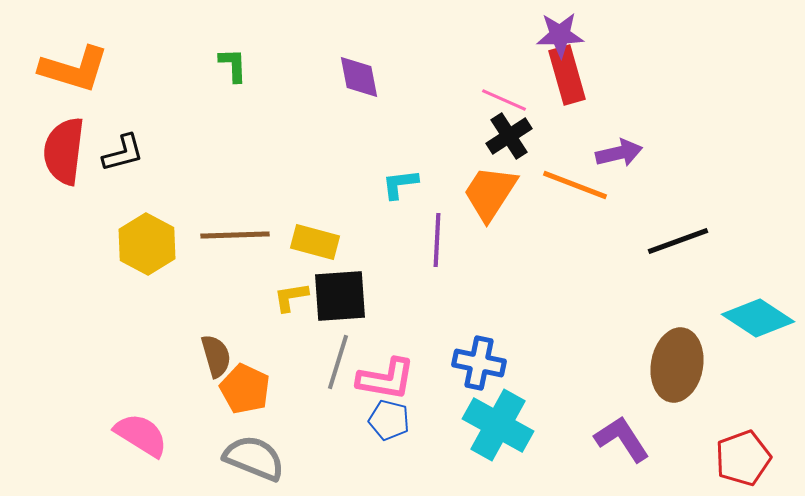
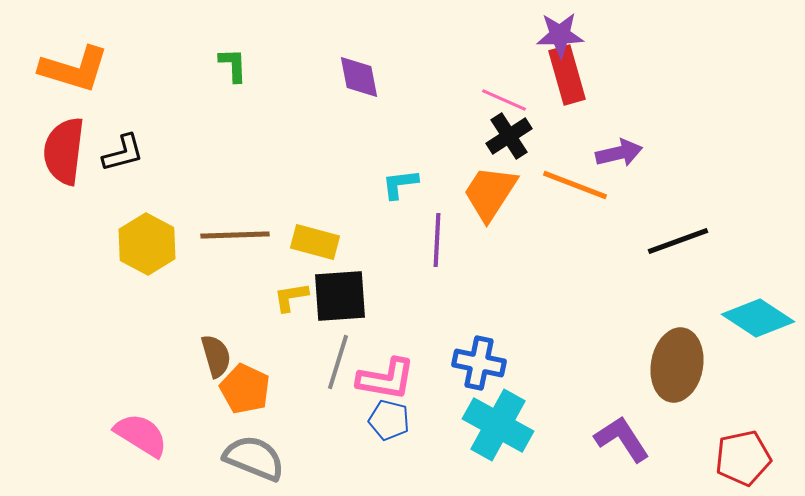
red pentagon: rotated 8 degrees clockwise
